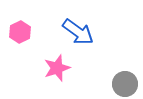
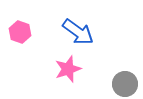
pink hexagon: rotated 15 degrees counterclockwise
pink star: moved 11 px right, 1 px down
